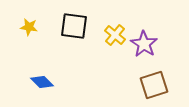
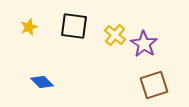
yellow star: rotated 30 degrees counterclockwise
